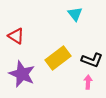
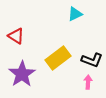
cyan triangle: rotated 42 degrees clockwise
purple star: rotated 16 degrees clockwise
